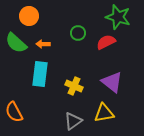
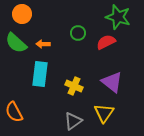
orange circle: moved 7 px left, 2 px up
yellow triangle: rotated 45 degrees counterclockwise
